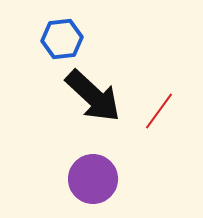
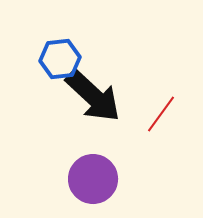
blue hexagon: moved 2 px left, 20 px down
red line: moved 2 px right, 3 px down
